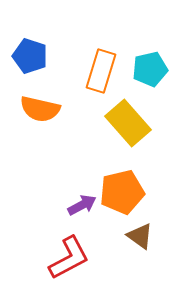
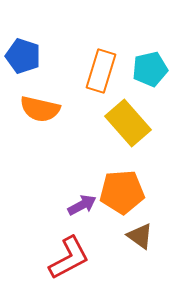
blue pentagon: moved 7 px left
orange pentagon: rotated 9 degrees clockwise
